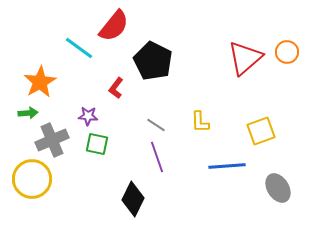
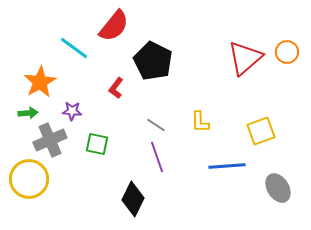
cyan line: moved 5 px left
purple star: moved 16 px left, 5 px up
gray cross: moved 2 px left
yellow circle: moved 3 px left
